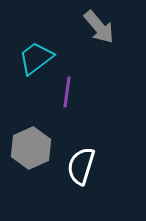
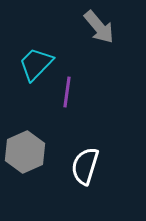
cyan trapezoid: moved 6 px down; rotated 9 degrees counterclockwise
gray hexagon: moved 6 px left, 4 px down
white semicircle: moved 4 px right
